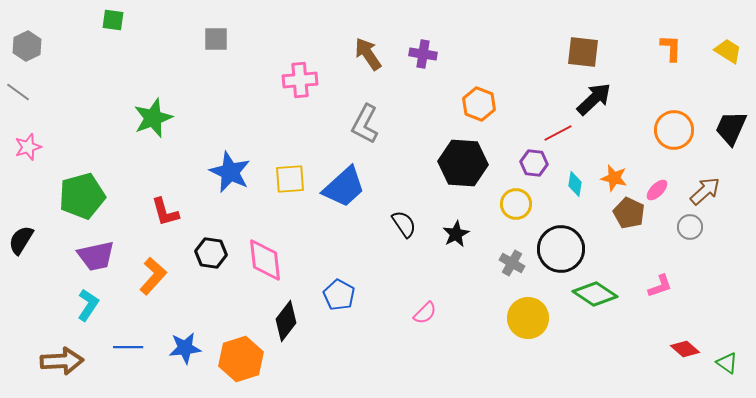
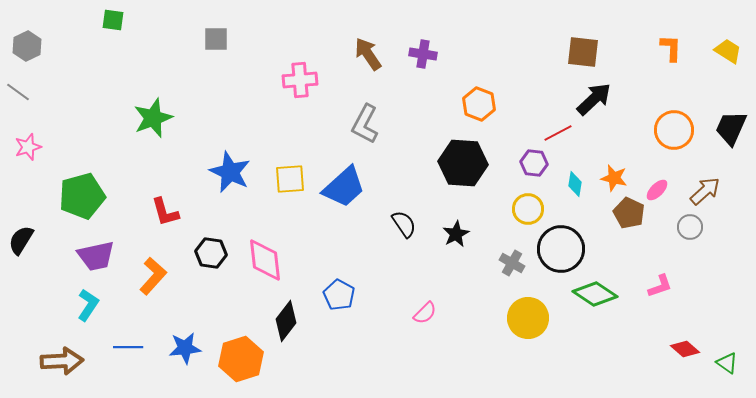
yellow circle at (516, 204): moved 12 px right, 5 px down
